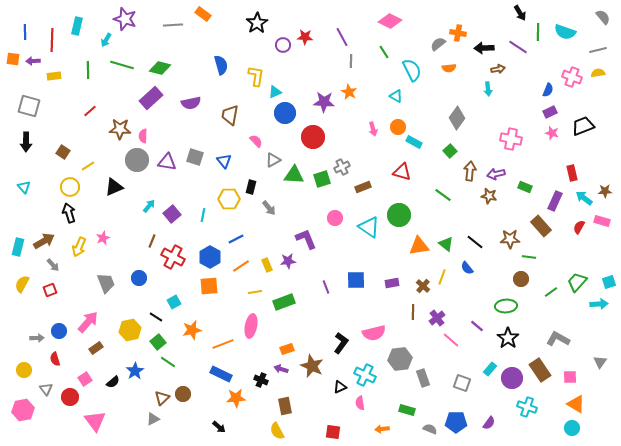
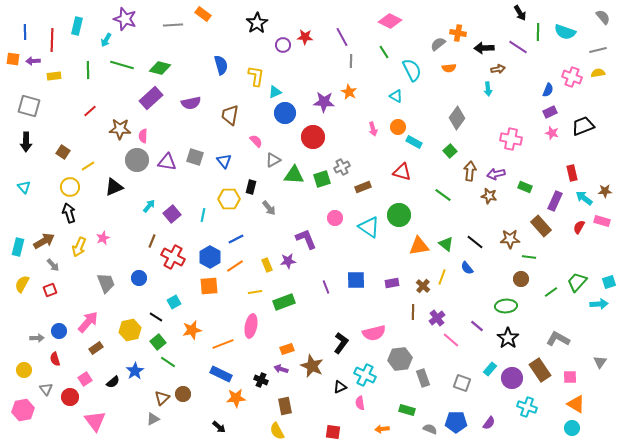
orange line at (241, 266): moved 6 px left
